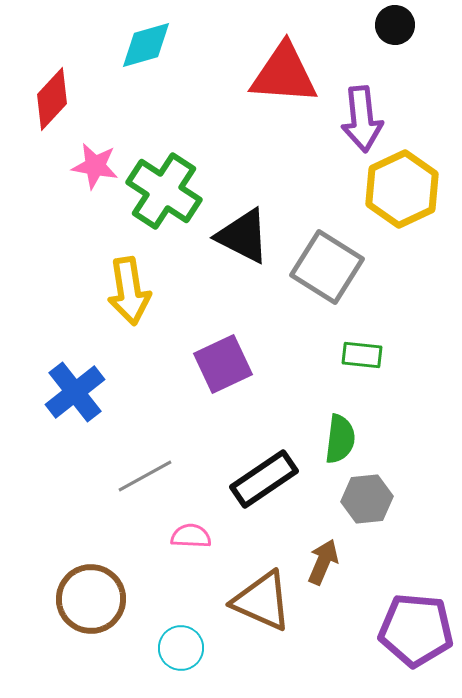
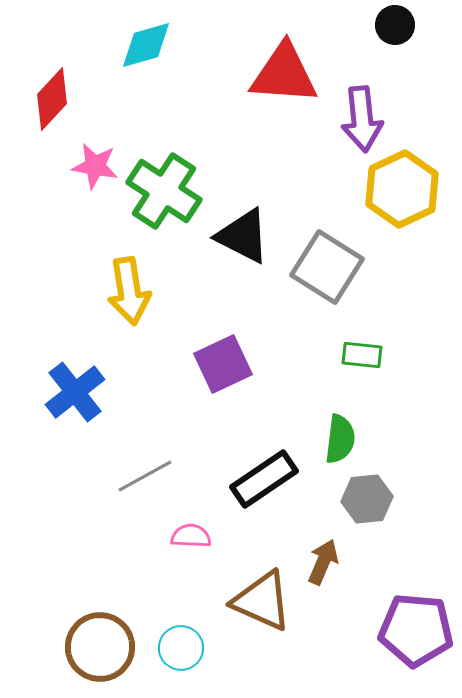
brown circle: moved 9 px right, 48 px down
